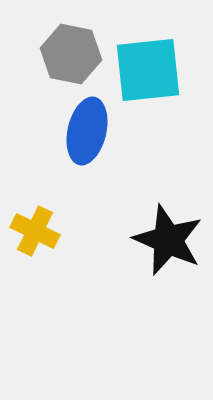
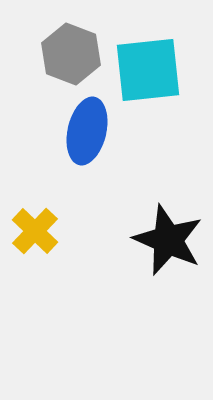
gray hexagon: rotated 10 degrees clockwise
yellow cross: rotated 18 degrees clockwise
